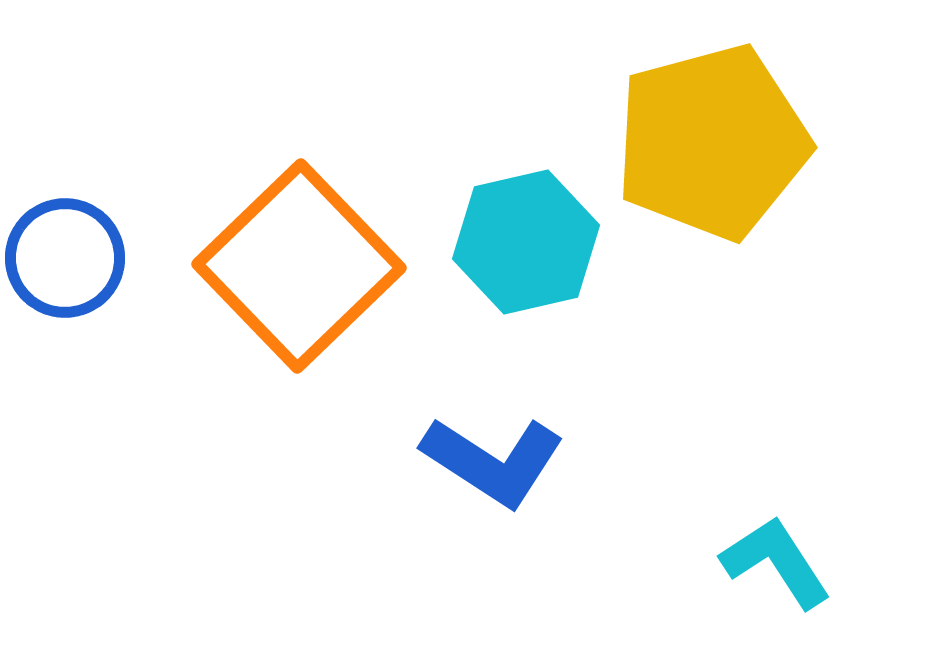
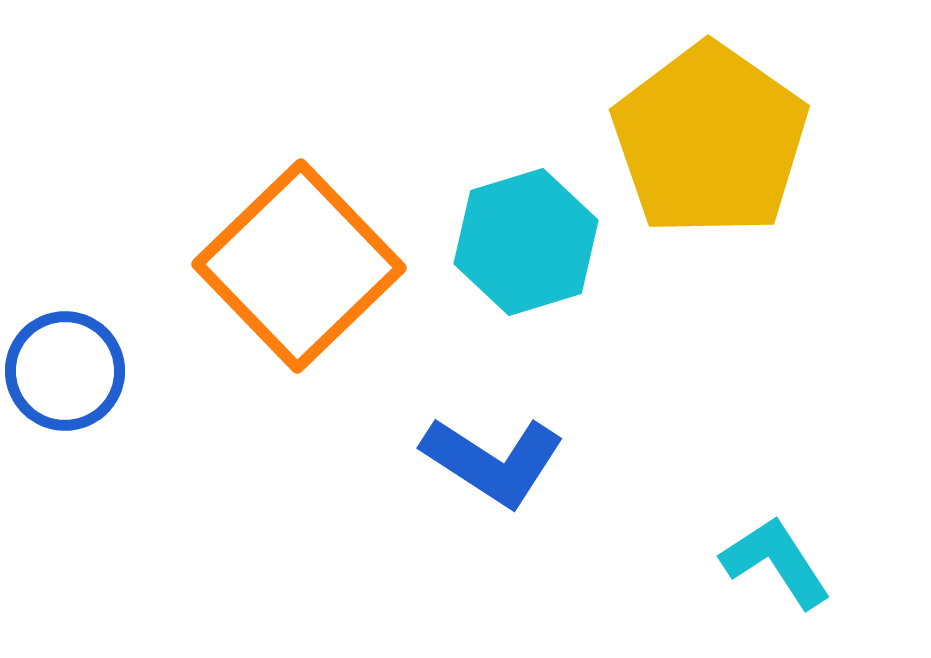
yellow pentagon: moved 2 px left, 2 px up; rotated 22 degrees counterclockwise
cyan hexagon: rotated 4 degrees counterclockwise
blue circle: moved 113 px down
